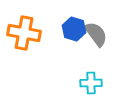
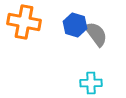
blue hexagon: moved 1 px right, 4 px up
orange cross: moved 11 px up
